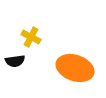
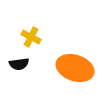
black semicircle: moved 4 px right, 3 px down
